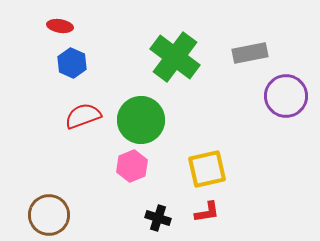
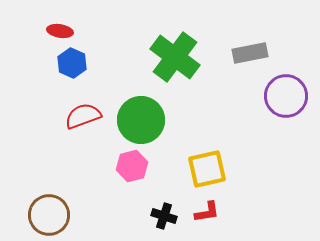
red ellipse: moved 5 px down
pink hexagon: rotated 8 degrees clockwise
black cross: moved 6 px right, 2 px up
